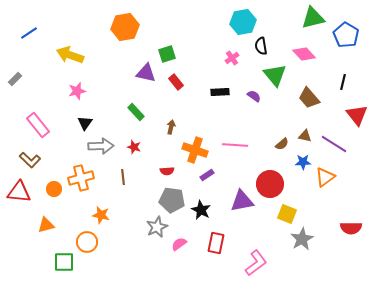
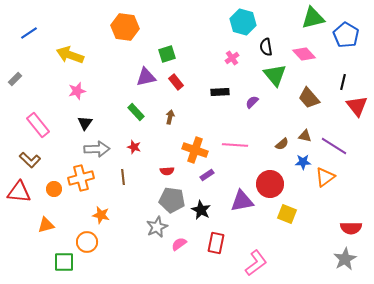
cyan hexagon at (243, 22): rotated 25 degrees clockwise
orange hexagon at (125, 27): rotated 16 degrees clockwise
black semicircle at (261, 46): moved 5 px right, 1 px down
purple triangle at (146, 73): moved 4 px down; rotated 25 degrees counterclockwise
purple semicircle at (254, 96): moved 2 px left, 6 px down; rotated 80 degrees counterclockwise
red triangle at (357, 115): moved 9 px up
brown arrow at (171, 127): moved 1 px left, 10 px up
purple line at (334, 144): moved 2 px down
gray arrow at (101, 146): moved 4 px left, 3 px down
gray star at (302, 239): moved 43 px right, 20 px down
